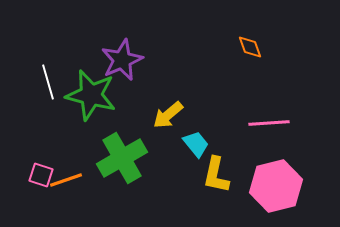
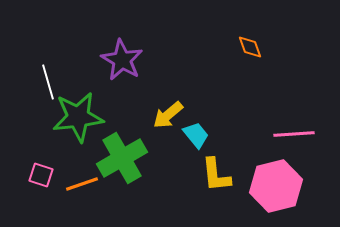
purple star: rotated 18 degrees counterclockwise
green star: moved 13 px left, 22 px down; rotated 21 degrees counterclockwise
pink line: moved 25 px right, 11 px down
cyan trapezoid: moved 9 px up
yellow L-shape: rotated 18 degrees counterclockwise
orange line: moved 16 px right, 4 px down
